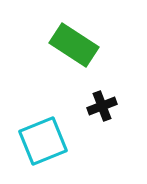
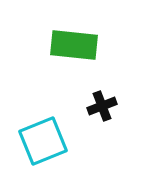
green rectangle: rotated 27 degrees counterclockwise
